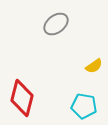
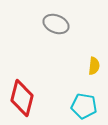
gray ellipse: rotated 60 degrees clockwise
yellow semicircle: rotated 48 degrees counterclockwise
